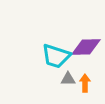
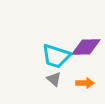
gray triangle: moved 14 px left; rotated 42 degrees clockwise
orange arrow: rotated 90 degrees clockwise
